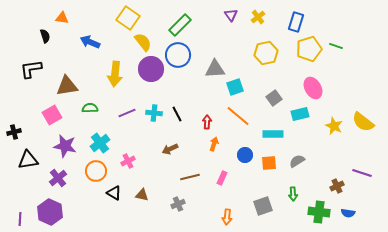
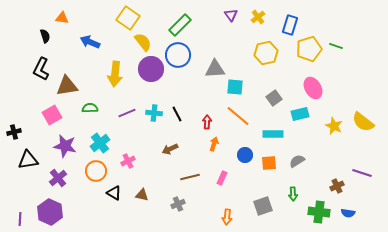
blue rectangle at (296, 22): moved 6 px left, 3 px down
black L-shape at (31, 69): moved 10 px right; rotated 55 degrees counterclockwise
cyan square at (235, 87): rotated 24 degrees clockwise
